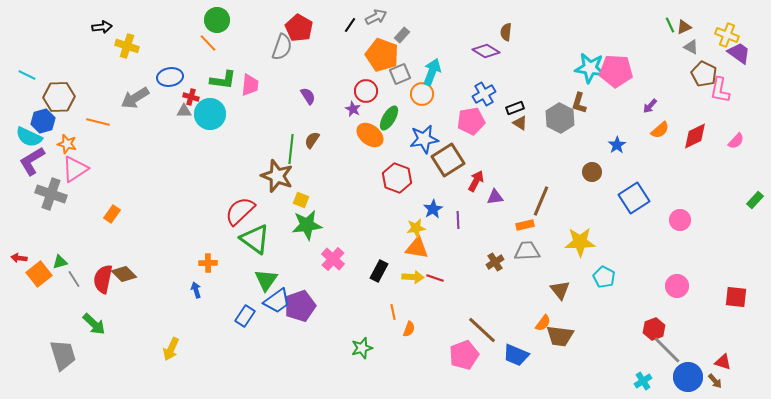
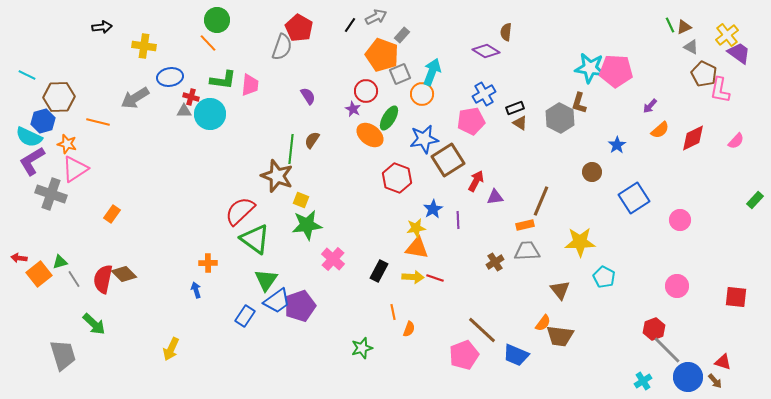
yellow cross at (727, 35): rotated 30 degrees clockwise
yellow cross at (127, 46): moved 17 px right; rotated 10 degrees counterclockwise
red diamond at (695, 136): moved 2 px left, 2 px down
